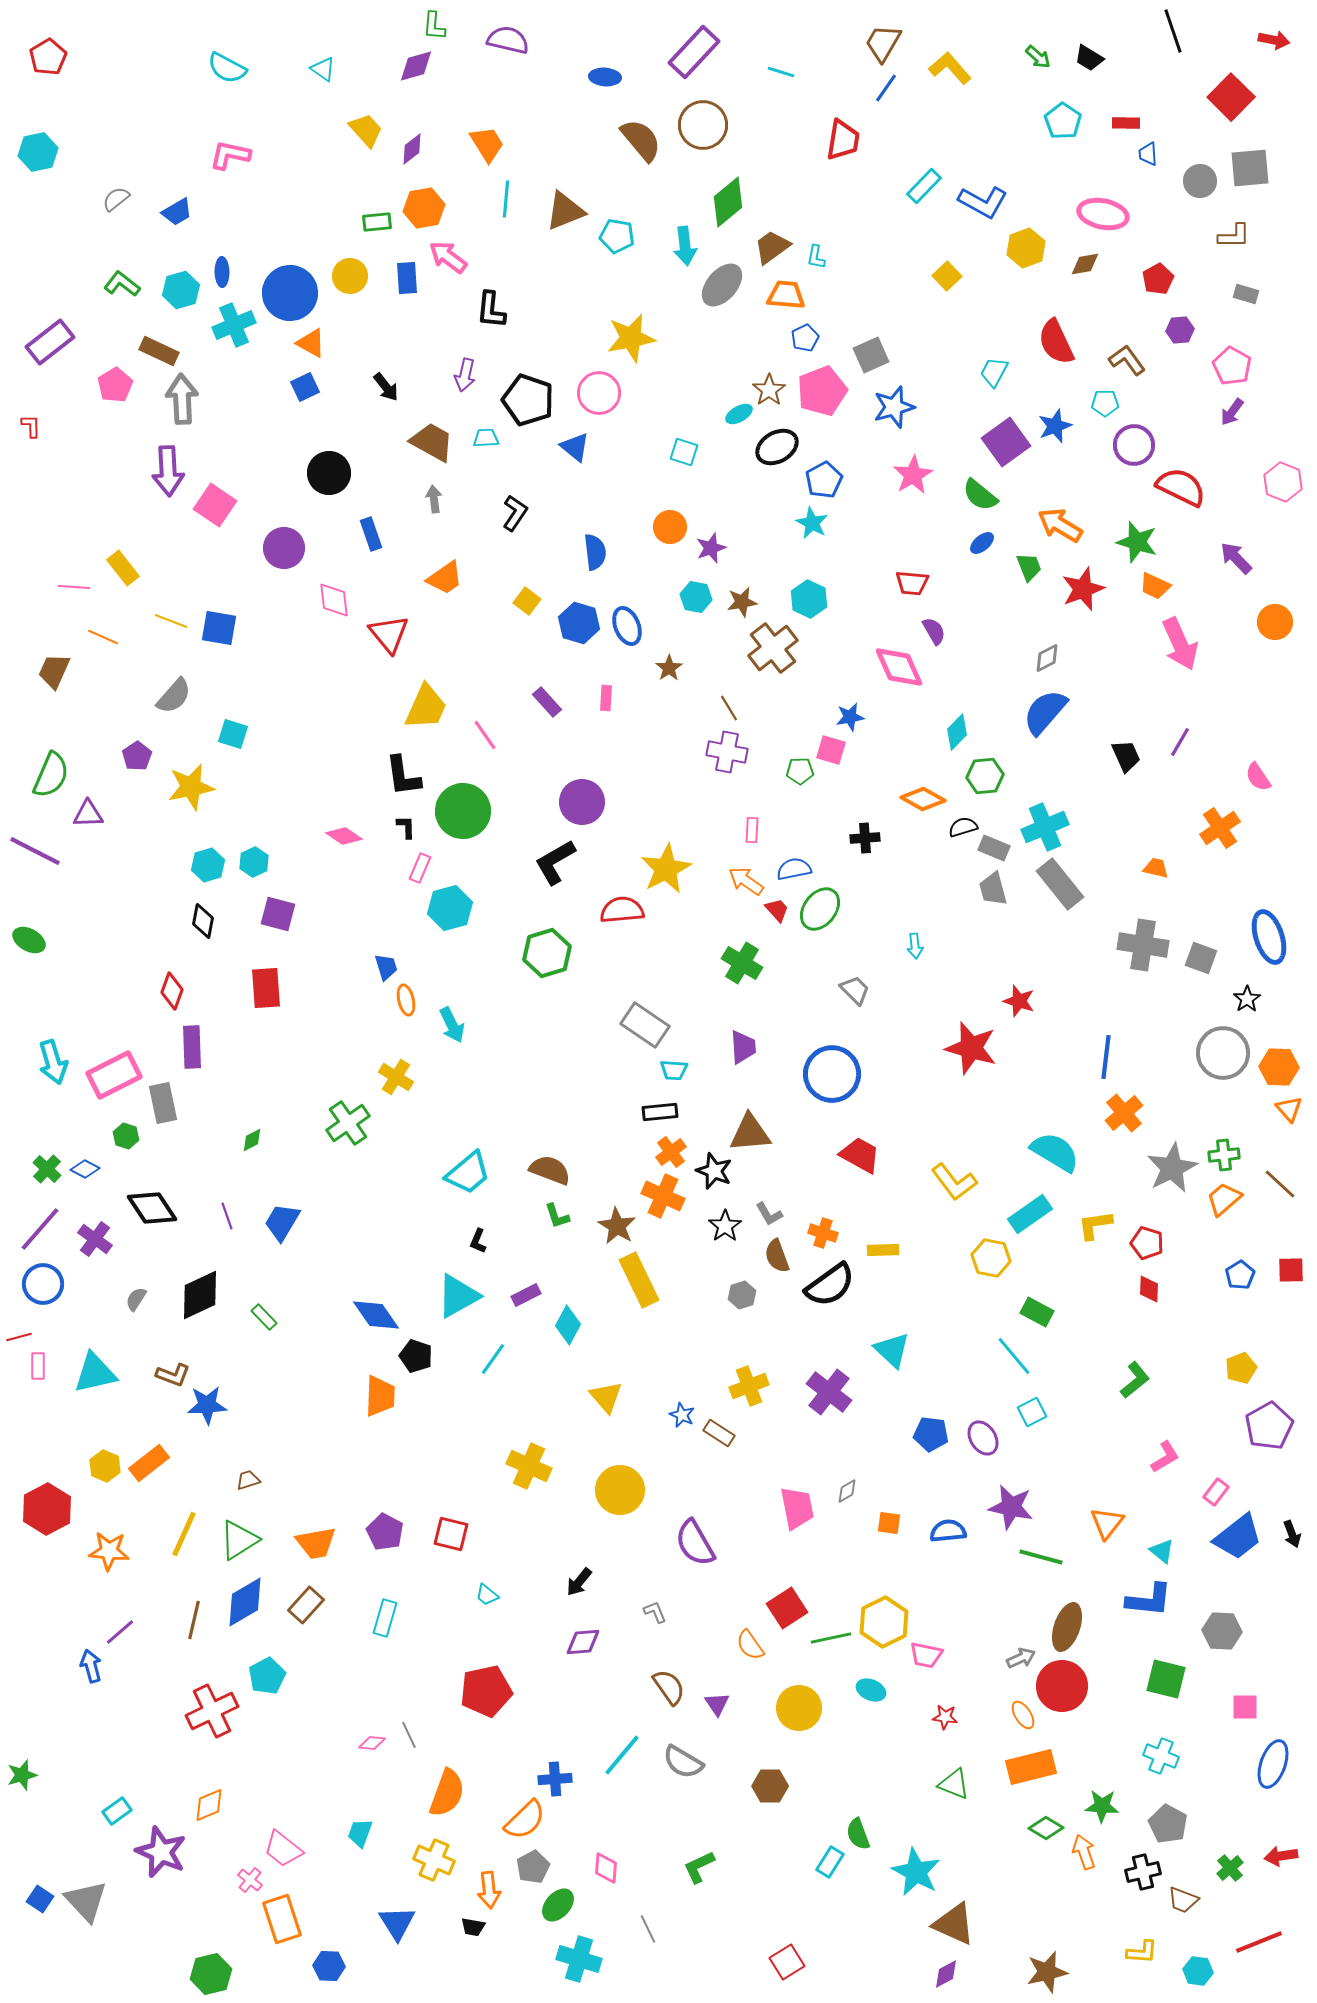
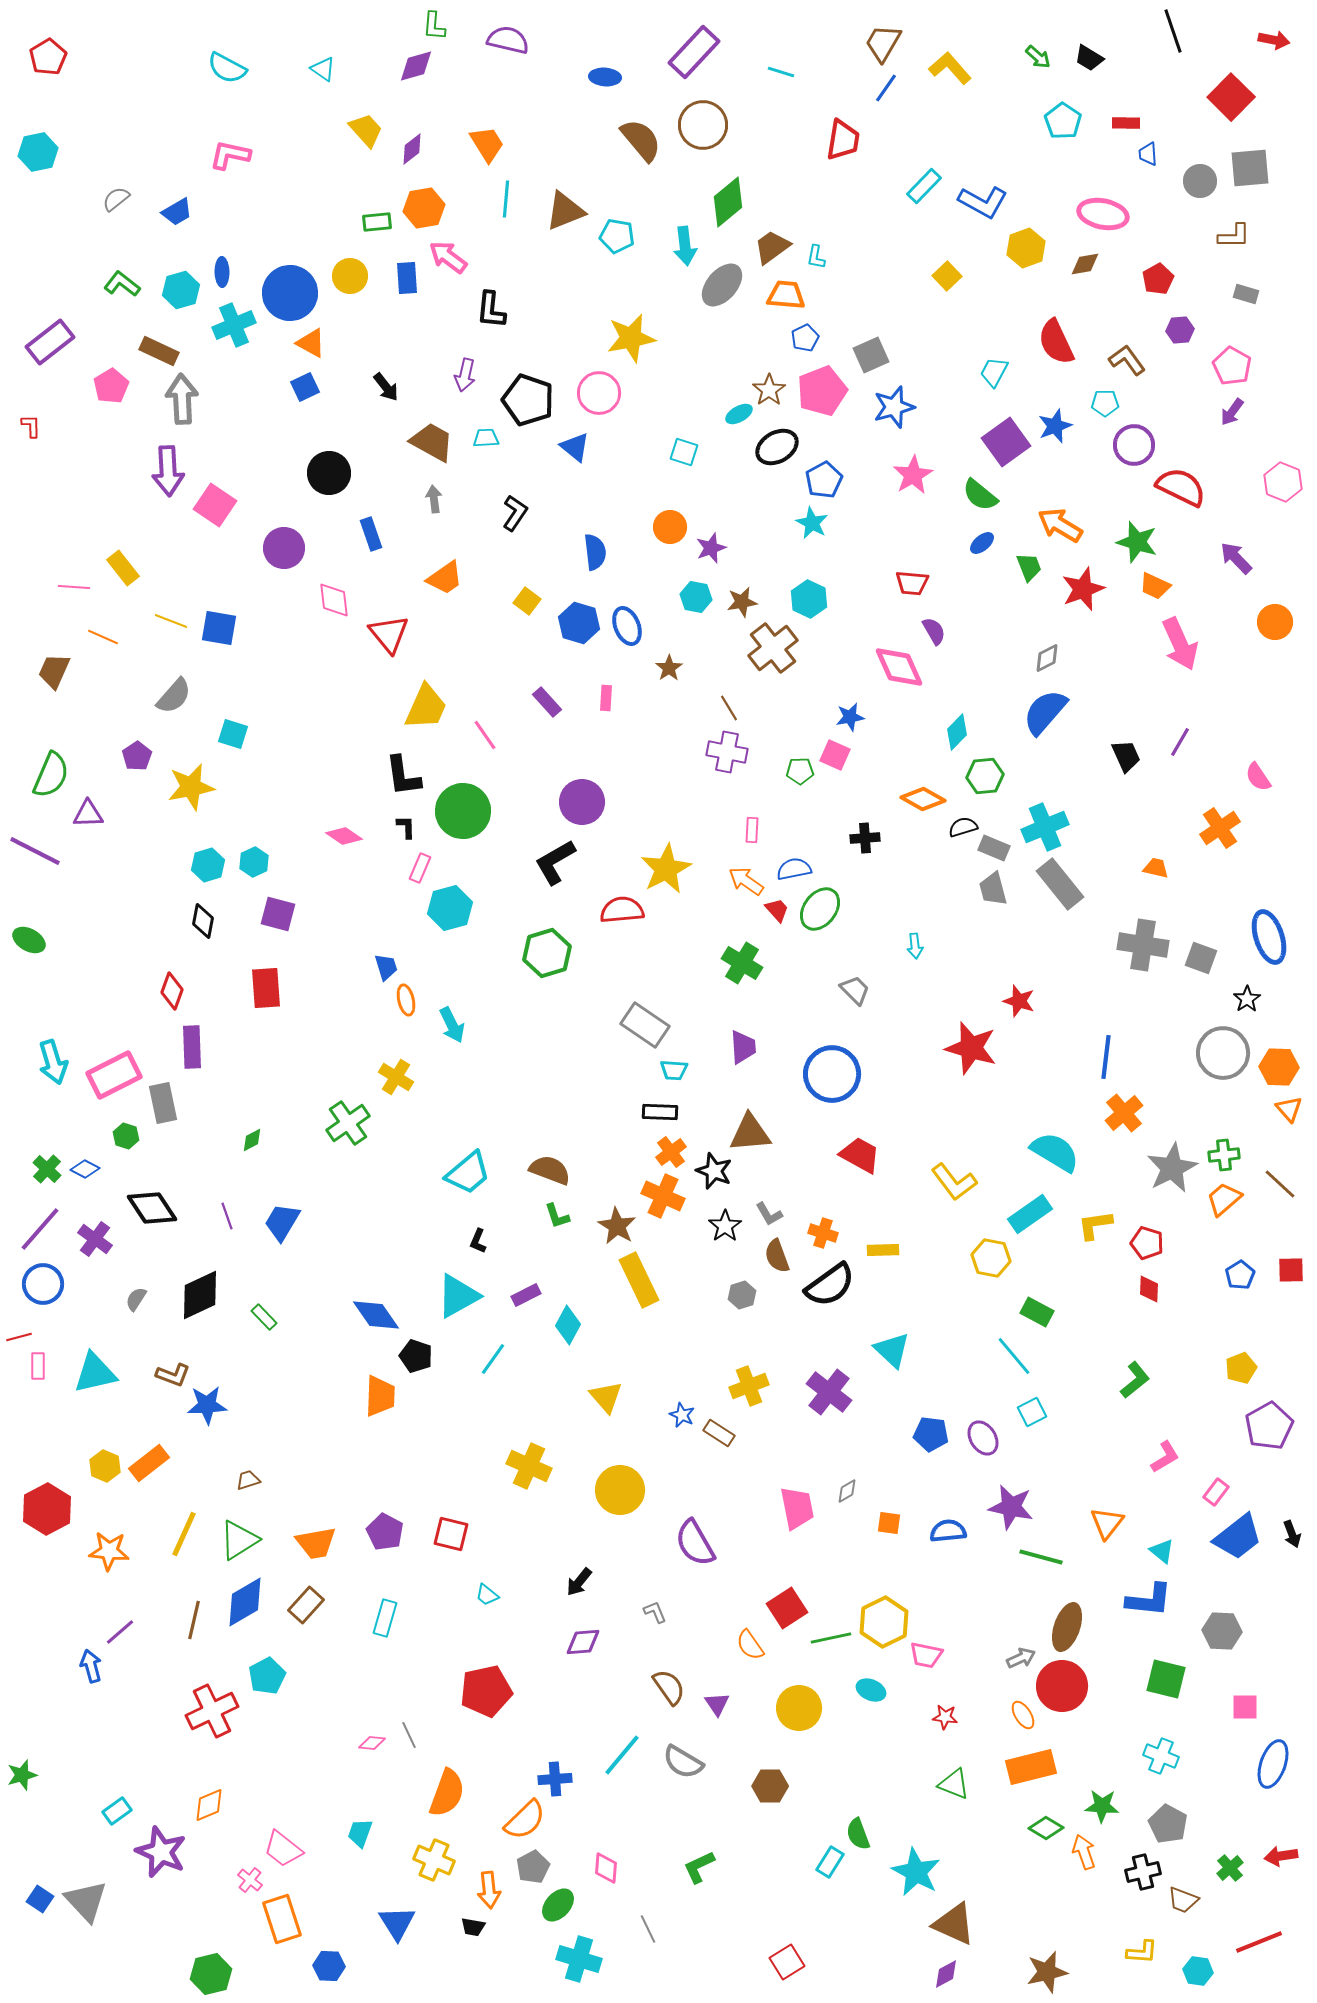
pink pentagon at (115, 385): moved 4 px left, 1 px down
pink square at (831, 750): moved 4 px right, 5 px down; rotated 8 degrees clockwise
black rectangle at (660, 1112): rotated 8 degrees clockwise
